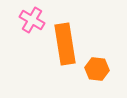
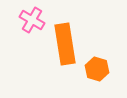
orange hexagon: rotated 10 degrees clockwise
